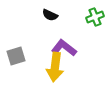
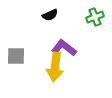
black semicircle: rotated 49 degrees counterclockwise
gray square: rotated 18 degrees clockwise
